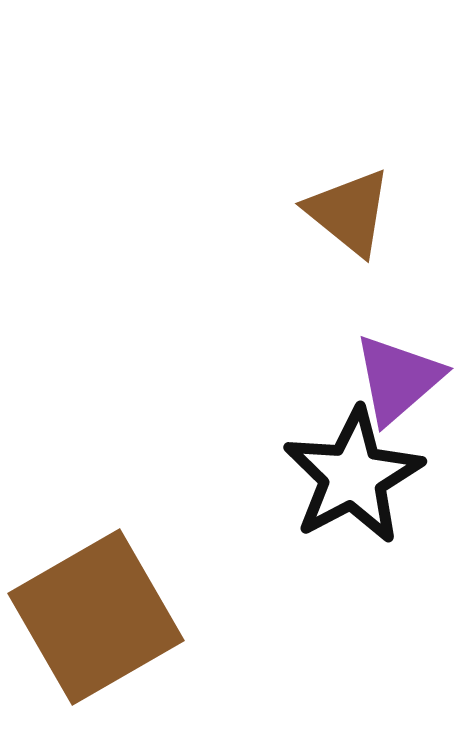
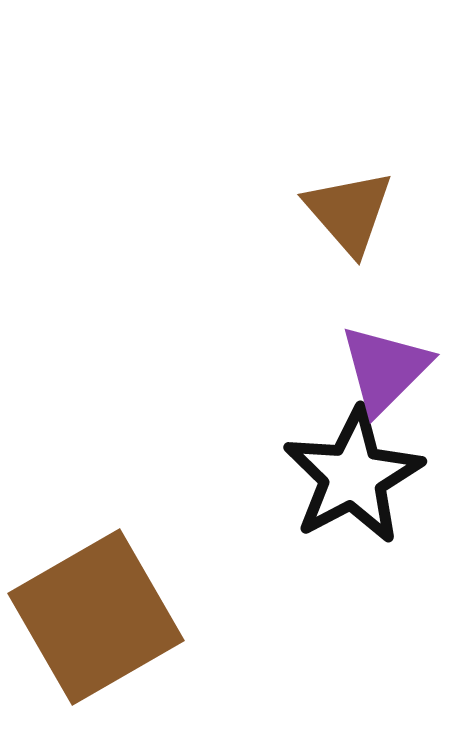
brown triangle: rotated 10 degrees clockwise
purple triangle: moved 13 px left, 10 px up; rotated 4 degrees counterclockwise
